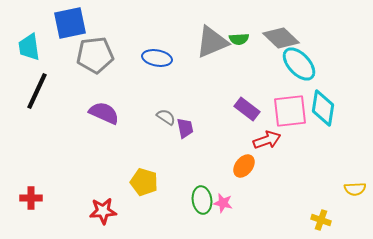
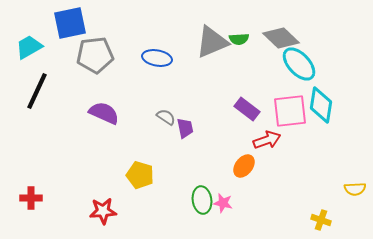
cyan trapezoid: rotated 68 degrees clockwise
cyan diamond: moved 2 px left, 3 px up
yellow pentagon: moved 4 px left, 7 px up
